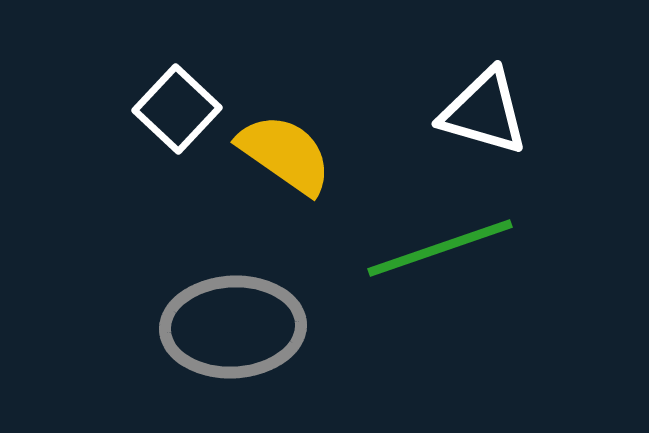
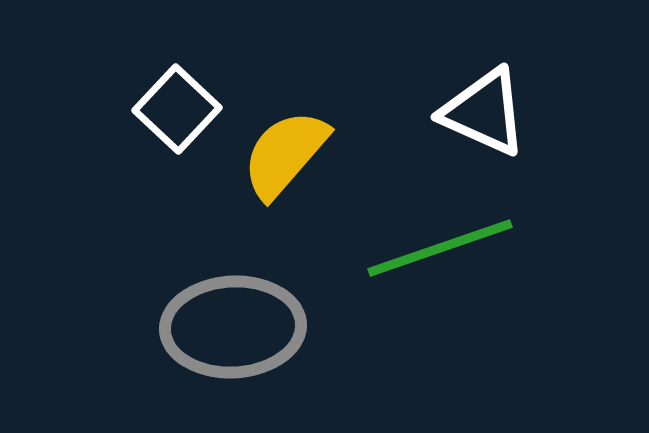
white triangle: rotated 8 degrees clockwise
yellow semicircle: rotated 84 degrees counterclockwise
